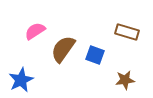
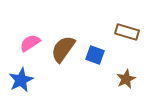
pink semicircle: moved 5 px left, 12 px down
brown star: moved 1 px right, 1 px up; rotated 18 degrees counterclockwise
